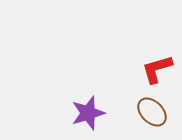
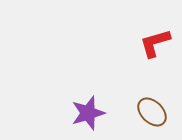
red L-shape: moved 2 px left, 26 px up
